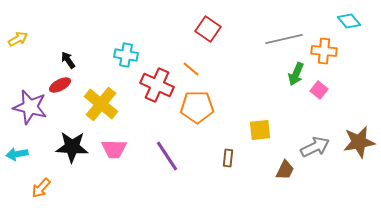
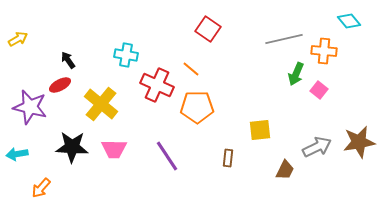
gray arrow: moved 2 px right
